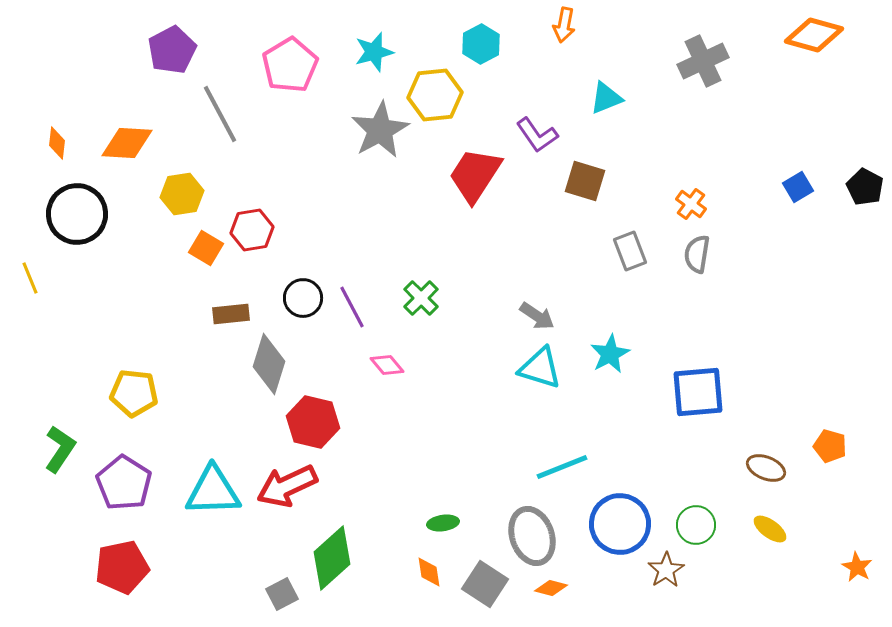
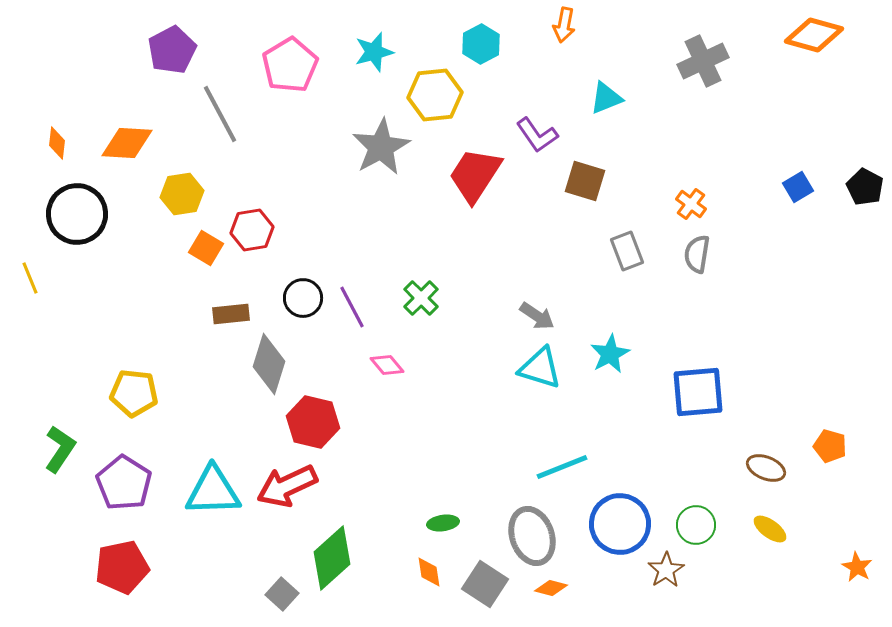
gray star at (380, 130): moved 1 px right, 17 px down
gray rectangle at (630, 251): moved 3 px left
gray square at (282, 594): rotated 20 degrees counterclockwise
